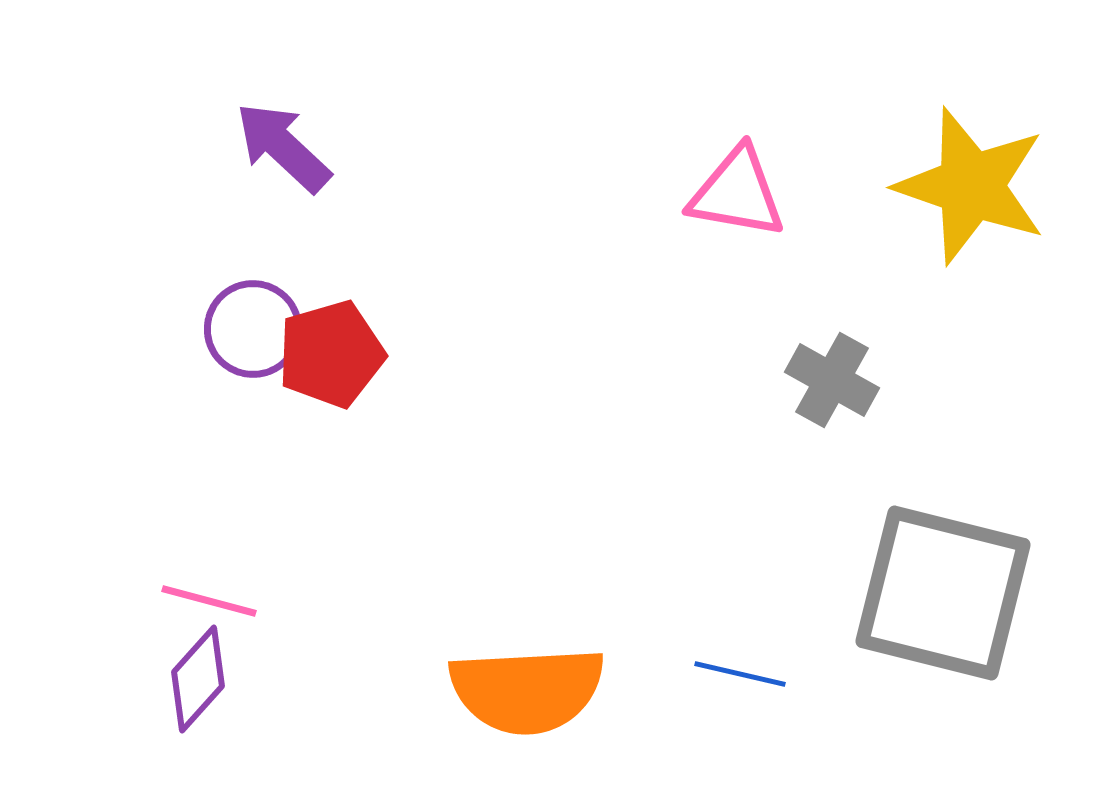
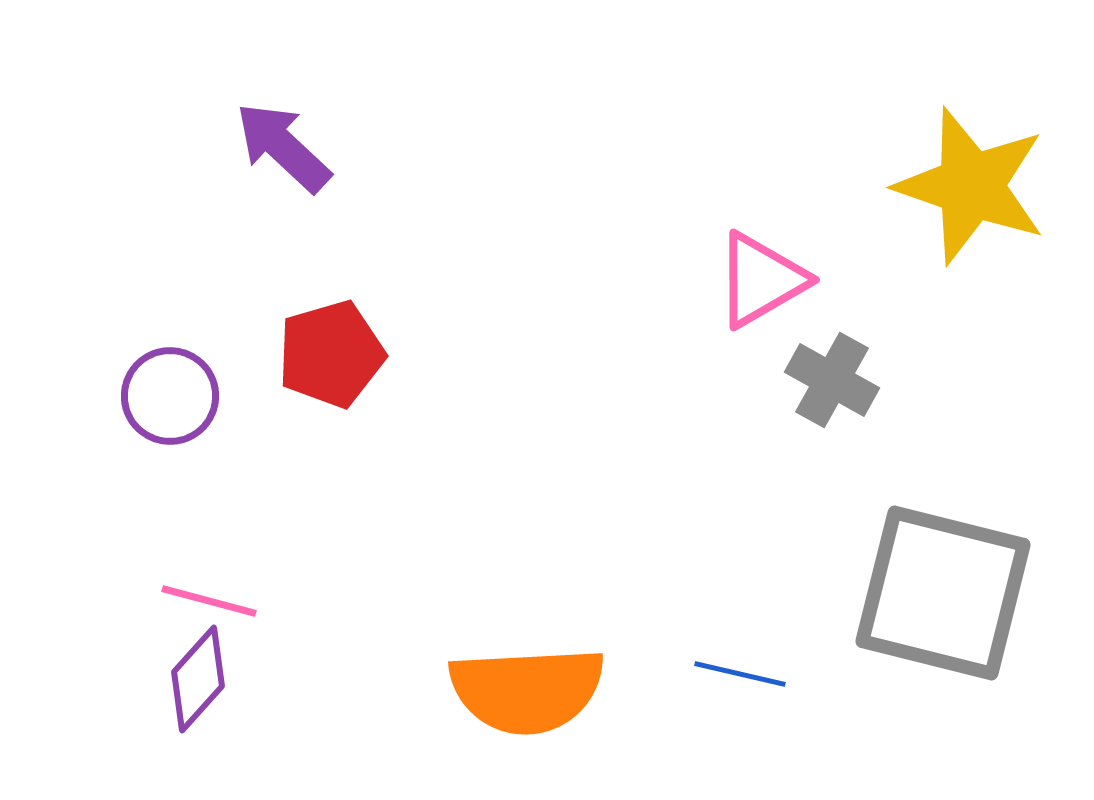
pink triangle: moved 24 px right, 87 px down; rotated 40 degrees counterclockwise
purple circle: moved 83 px left, 67 px down
